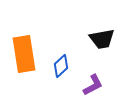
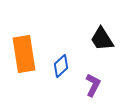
black trapezoid: rotated 68 degrees clockwise
purple L-shape: rotated 35 degrees counterclockwise
